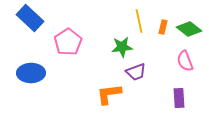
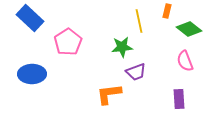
orange rectangle: moved 4 px right, 16 px up
blue ellipse: moved 1 px right, 1 px down
purple rectangle: moved 1 px down
